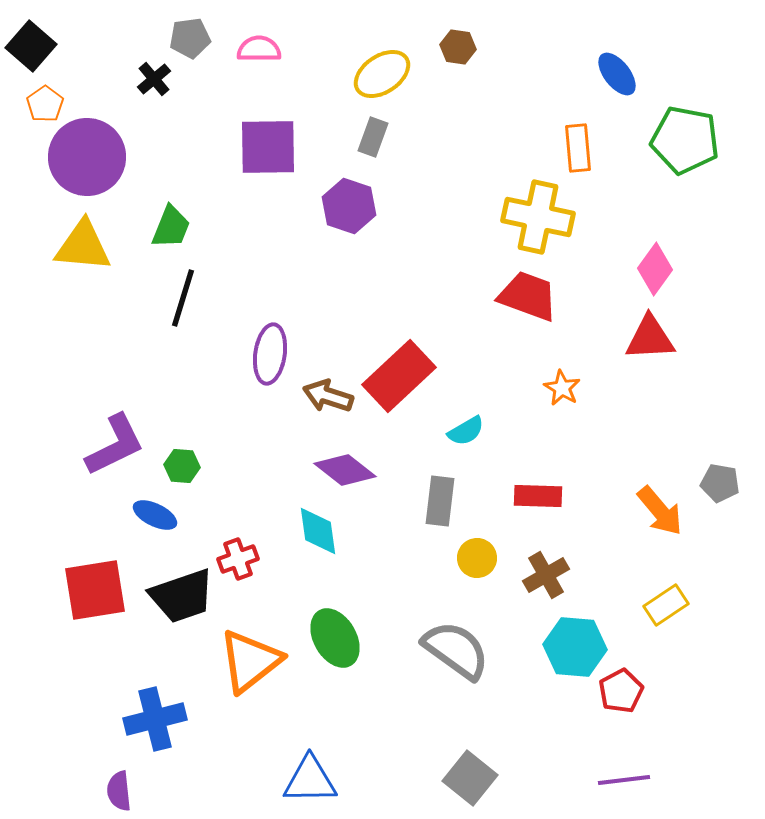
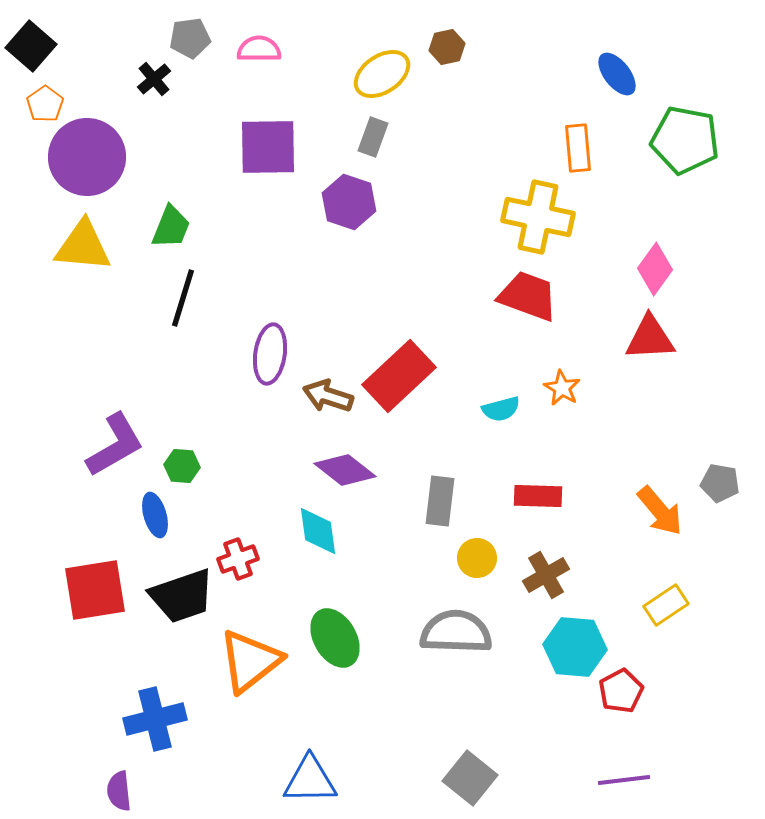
brown hexagon at (458, 47): moved 11 px left; rotated 20 degrees counterclockwise
purple hexagon at (349, 206): moved 4 px up
cyan semicircle at (466, 431): moved 35 px right, 22 px up; rotated 15 degrees clockwise
purple L-shape at (115, 445): rotated 4 degrees counterclockwise
blue ellipse at (155, 515): rotated 48 degrees clockwise
gray semicircle at (456, 650): moved 18 px up; rotated 34 degrees counterclockwise
